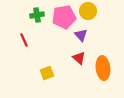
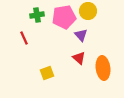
red line: moved 2 px up
